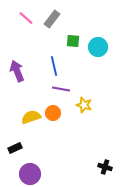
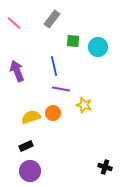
pink line: moved 12 px left, 5 px down
black rectangle: moved 11 px right, 2 px up
purple circle: moved 3 px up
